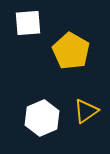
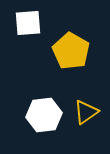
yellow triangle: moved 1 px down
white hexagon: moved 2 px right, 3 px up; rotated 16 degrees clockwise
